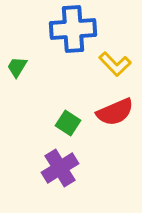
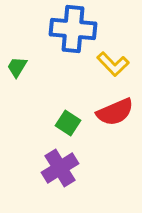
blue cross: rotated 9 degrees clockwise
yellow L-shape: moved 2 px left
